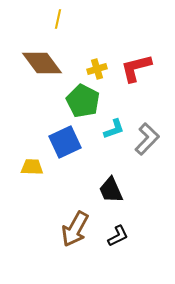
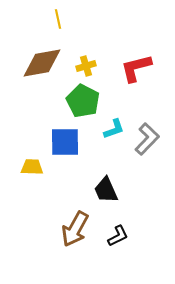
yellow line: rotated 24 degrees counterclockwise
brown diamond: rotated 63 degrees counterclockwise
yellow cross: moved 11 px left, 3 px up
blue square: rotated 24 degrees clockwise
black trapezoid: moved 5 px left
